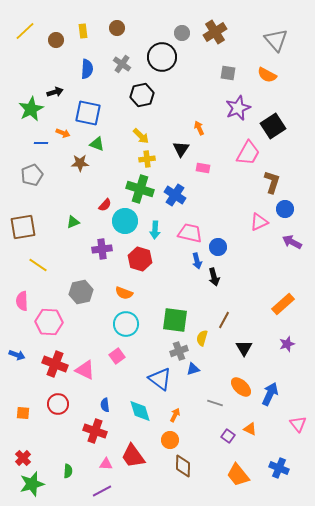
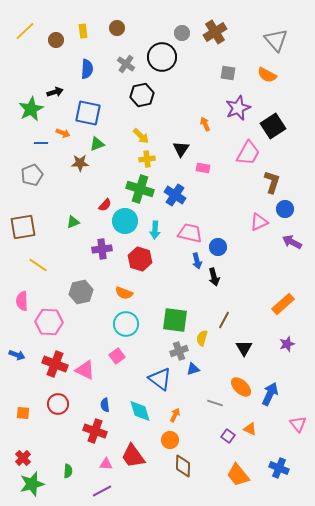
gray cross at (122, 64): moved 4 px right
orange arrow at (199, 128): moved 6 px right, 4 px up
green triangle at (97, 144): rotated 42 degrees counterclockwise
